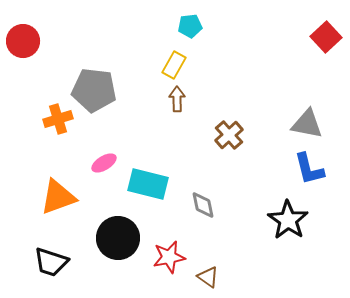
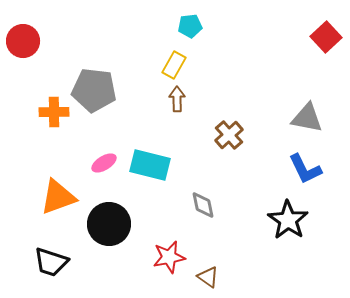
orange cross: moved 4 px left, 7 px up; rotated 16 degrees clockwise
gray triangle: moved 6 px up
blue L-shape: moved 4 px left; rotated 12 degrees counterclockwise
cyan rectangle: moved 2 px right, 19 px up
black circle: moved 9 px left, 14 px up
